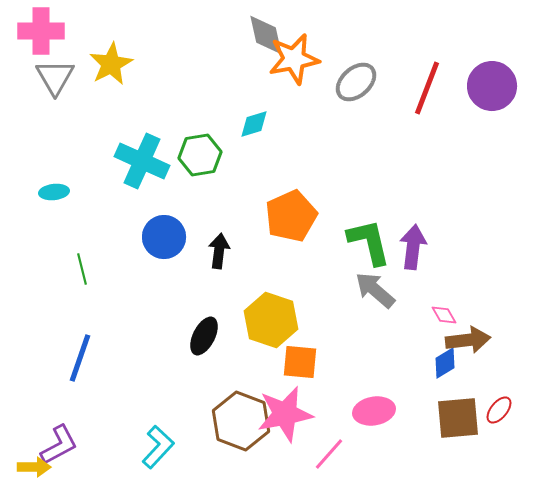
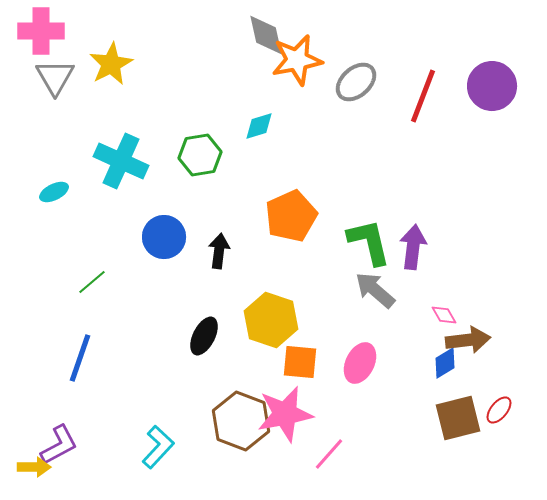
orange star: moved 3 px right, 1 px down
red line: moved 4 px left, 8 px down
cyan diamond: moved 5 px right, 2 px down
cyan cross: moved 21 px left
cyan ellipse: rotated 20 degrees counterclockwise
green line: moved 10 px right, 13 px down; rotated 64 degrees clockwise
pink ellipse: moved 14 px left, 48 px up; rotated 54 degrees counterclockwise
brown square: rotated 9 degrees counterclockwise
